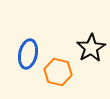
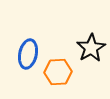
orange hexagon: rotated 16 degrees counterclockwise
